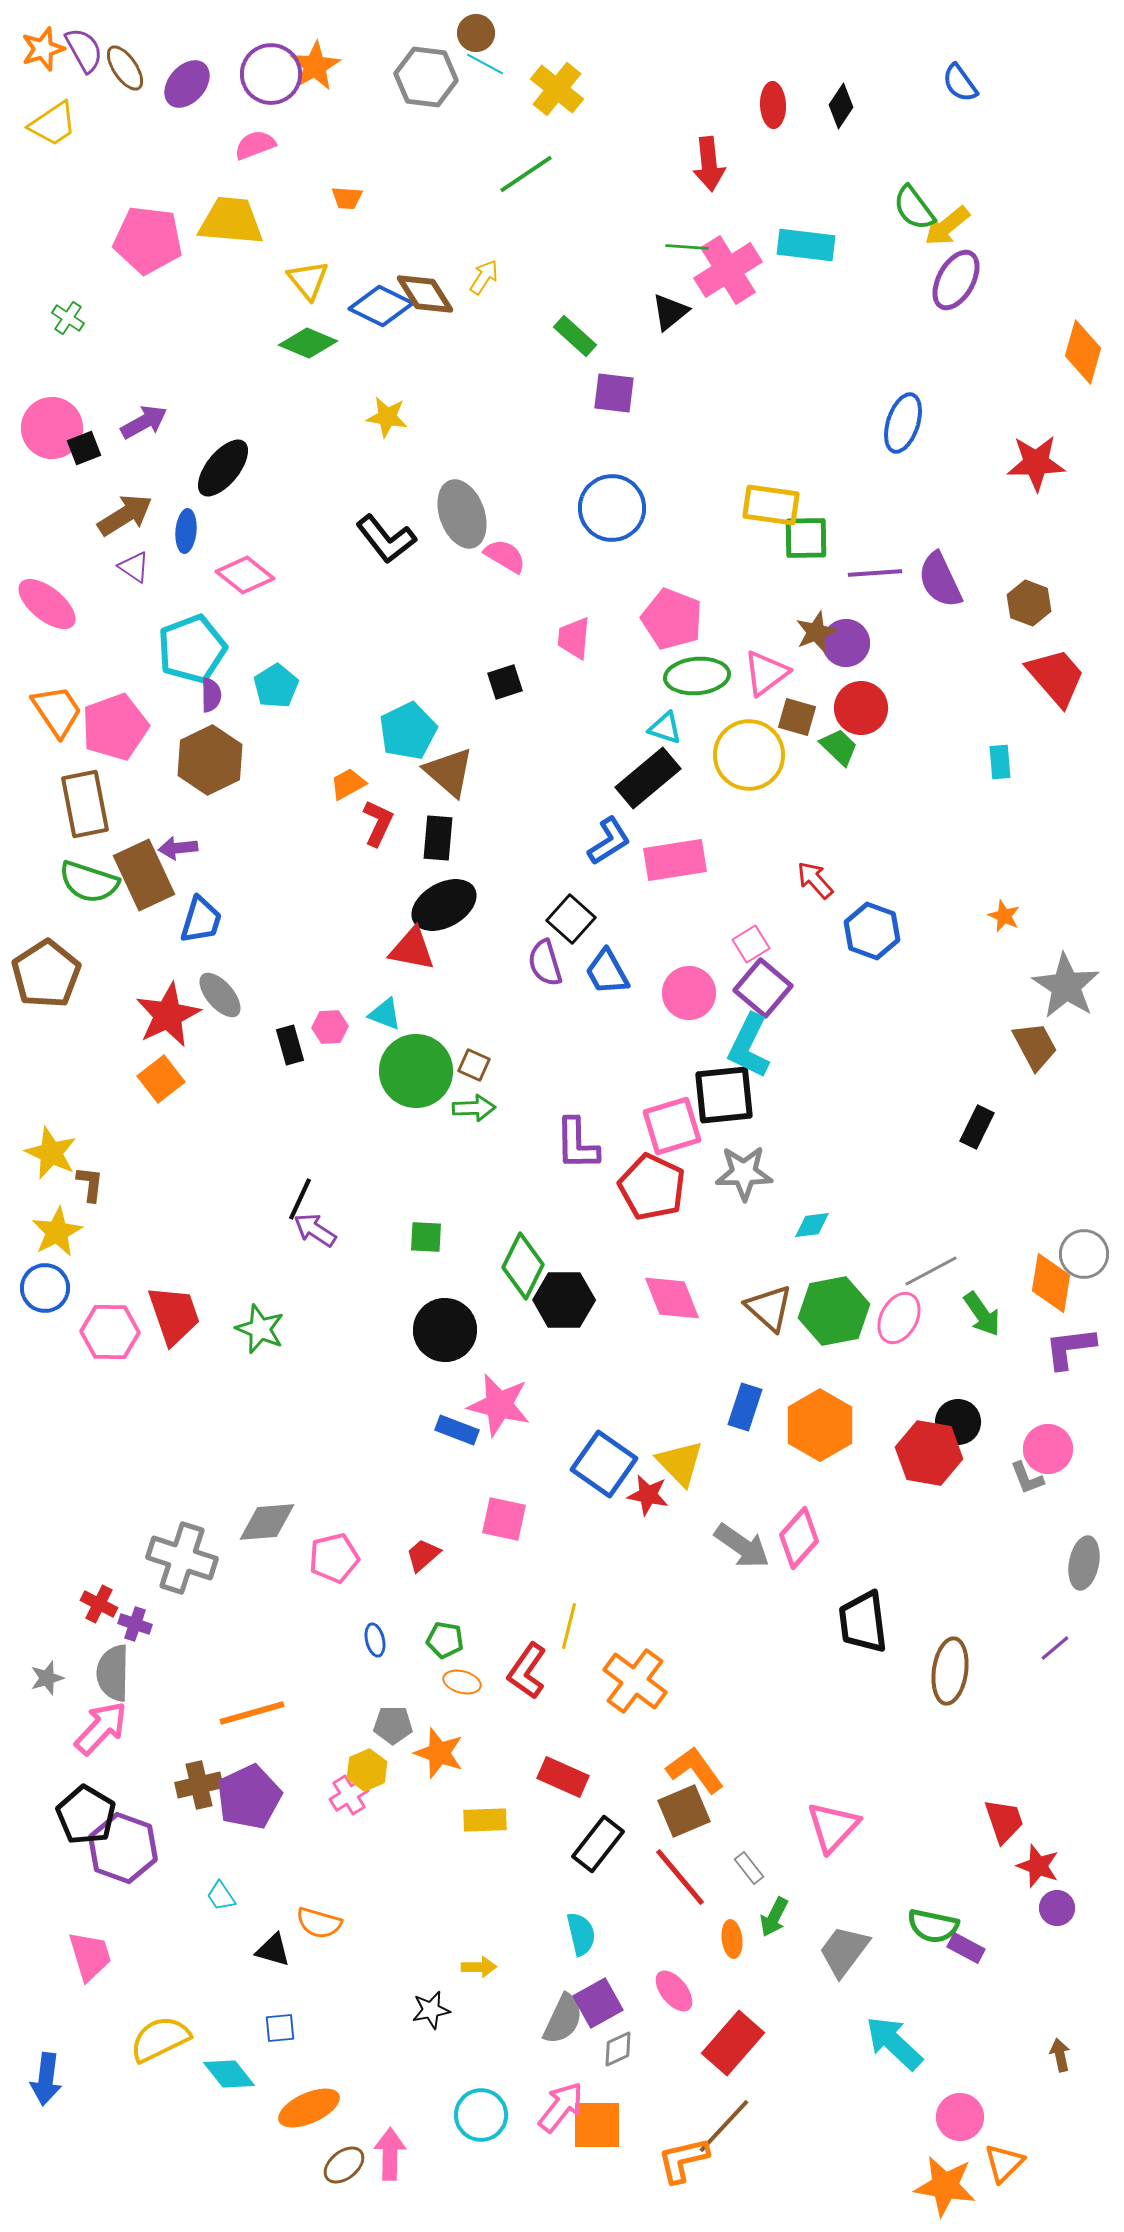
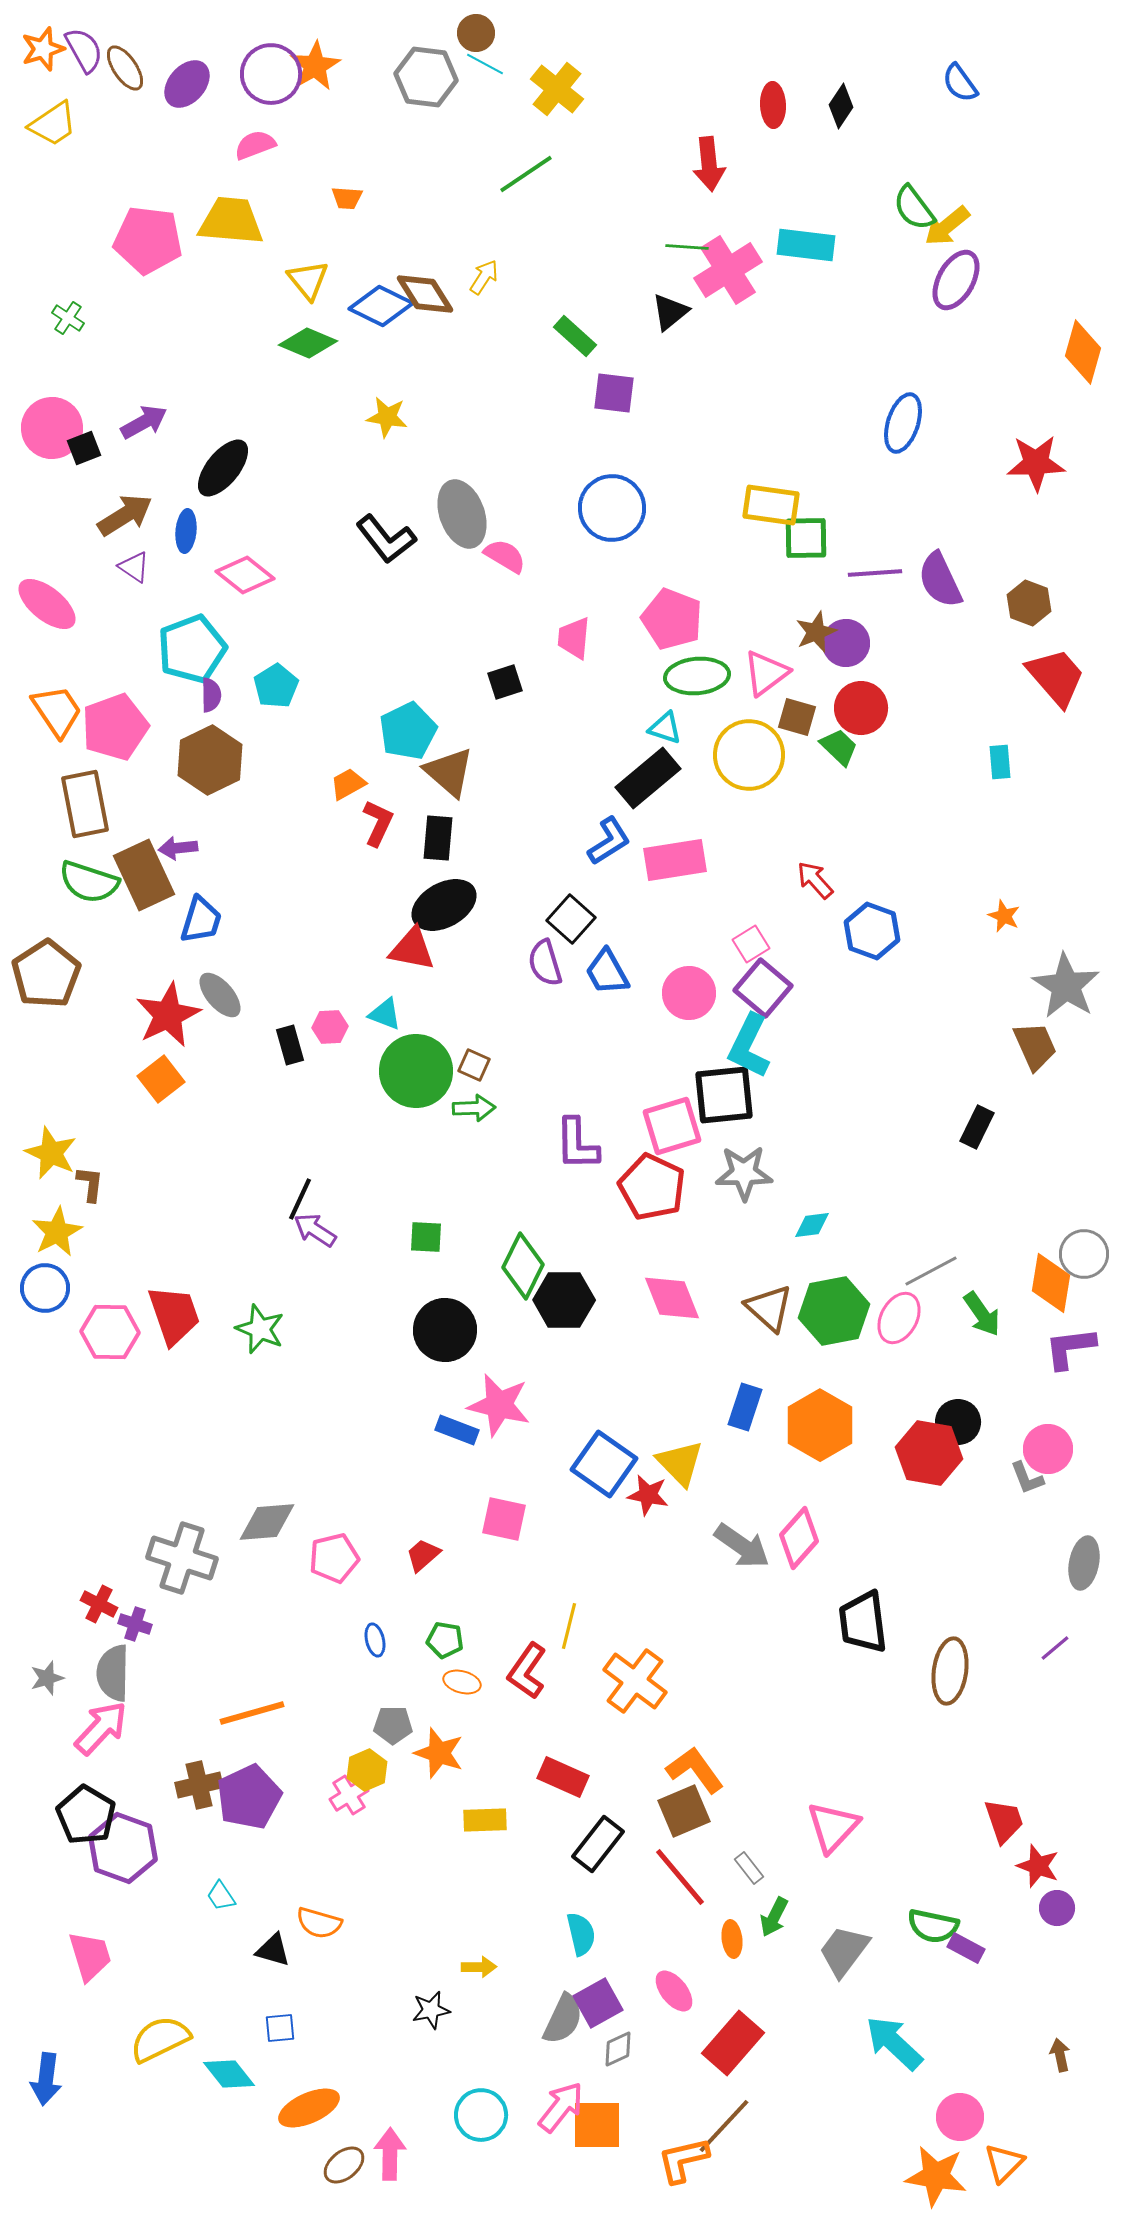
brown trapezoid at (1035, 1046): rotated 4 degrees clockwise
orange star at (945, 2186): moved 9 px left, 10 px up
